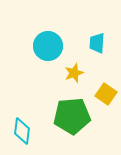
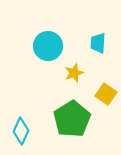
cyan trapezoid: moved 1 px right
green pentagon: moved 3 px down; rotated 27 degrees counterclockwise
cyan diamond: moved 1 px left; rotated 16 degrees clockwise
